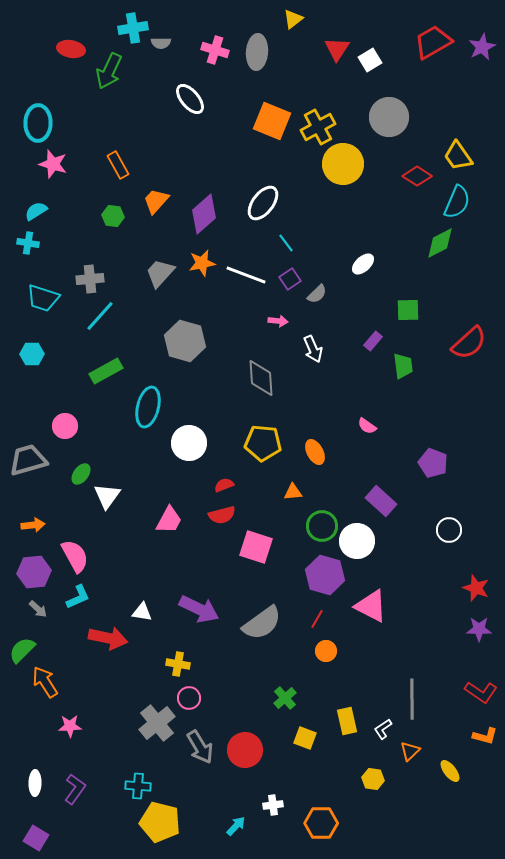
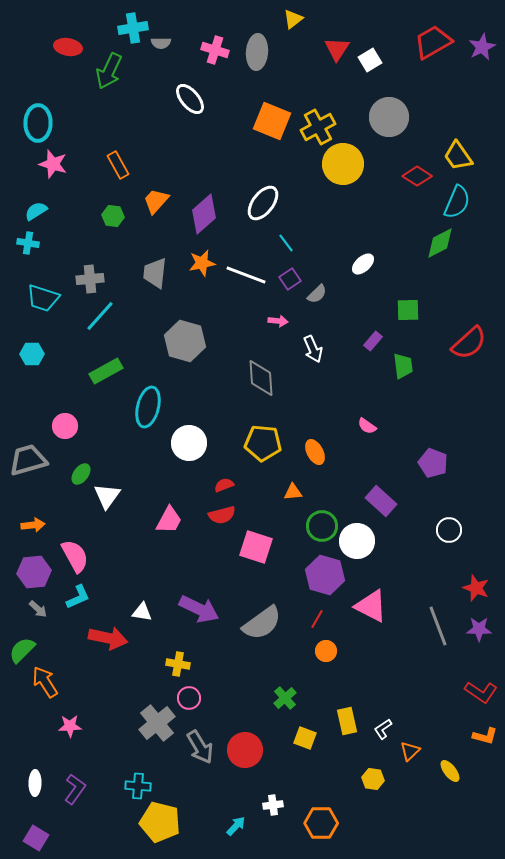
red ellipse at (71, 49): moved 3 px left, 2 px up
gray trapezoid at (160, 273): moved 5 px left; rotated 36 degrees counterclockwise
gray line at (412, 699): moved 26 px right, 73 px up; rotated 21 degrees counterclockwise
